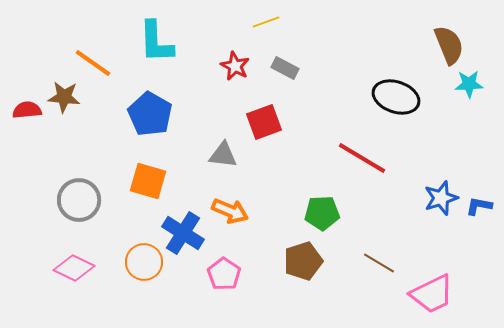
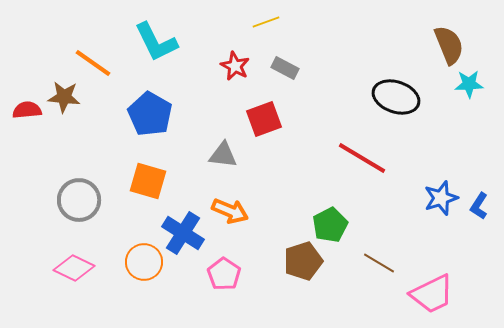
cyan L-shape: rotated 24 degrees counterclockwise
red square: moved 3 px up
blue L-shape: rotated 68 degrees counterclockwise
green pentagon: moved 8 px right, 12 px down; rotated 24 degrees counterclockwise
